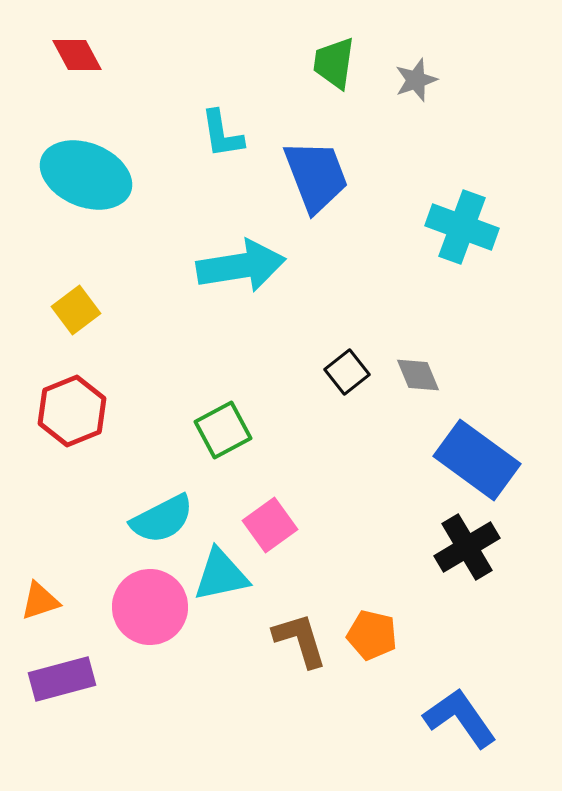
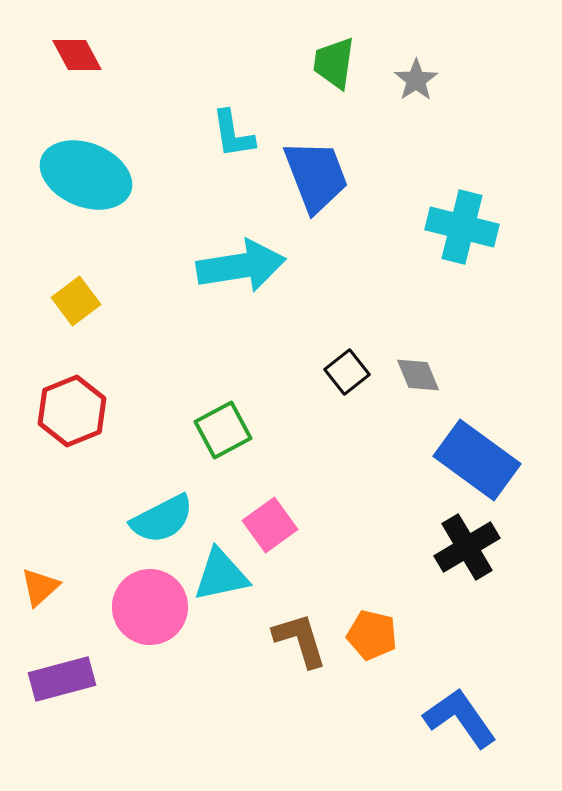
gray star: rotated 15 degrees counterclockwise
cyan L-shape: moved 11 px right
cyan cross: rotated 6 degrees counterclockwise
yellow square: moved 9 px up
orange triangle: moved 14 px up; rotated 24 degrees counterclockwise
